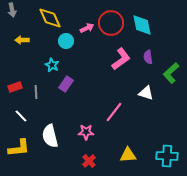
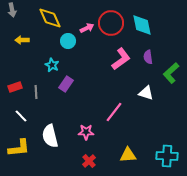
cyan circle: moved 2 px right
